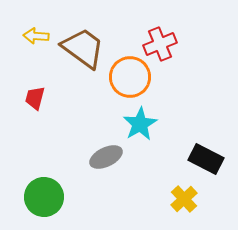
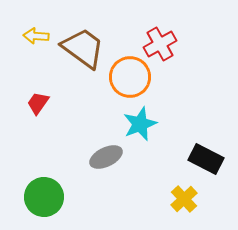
red cross: rotated 8 degrees counterclockwise
red trapezoid: moved 3 px right, 5 px down; rotated 20 degrees clockwise
cyan star: rotated 8 degrees clockwise
